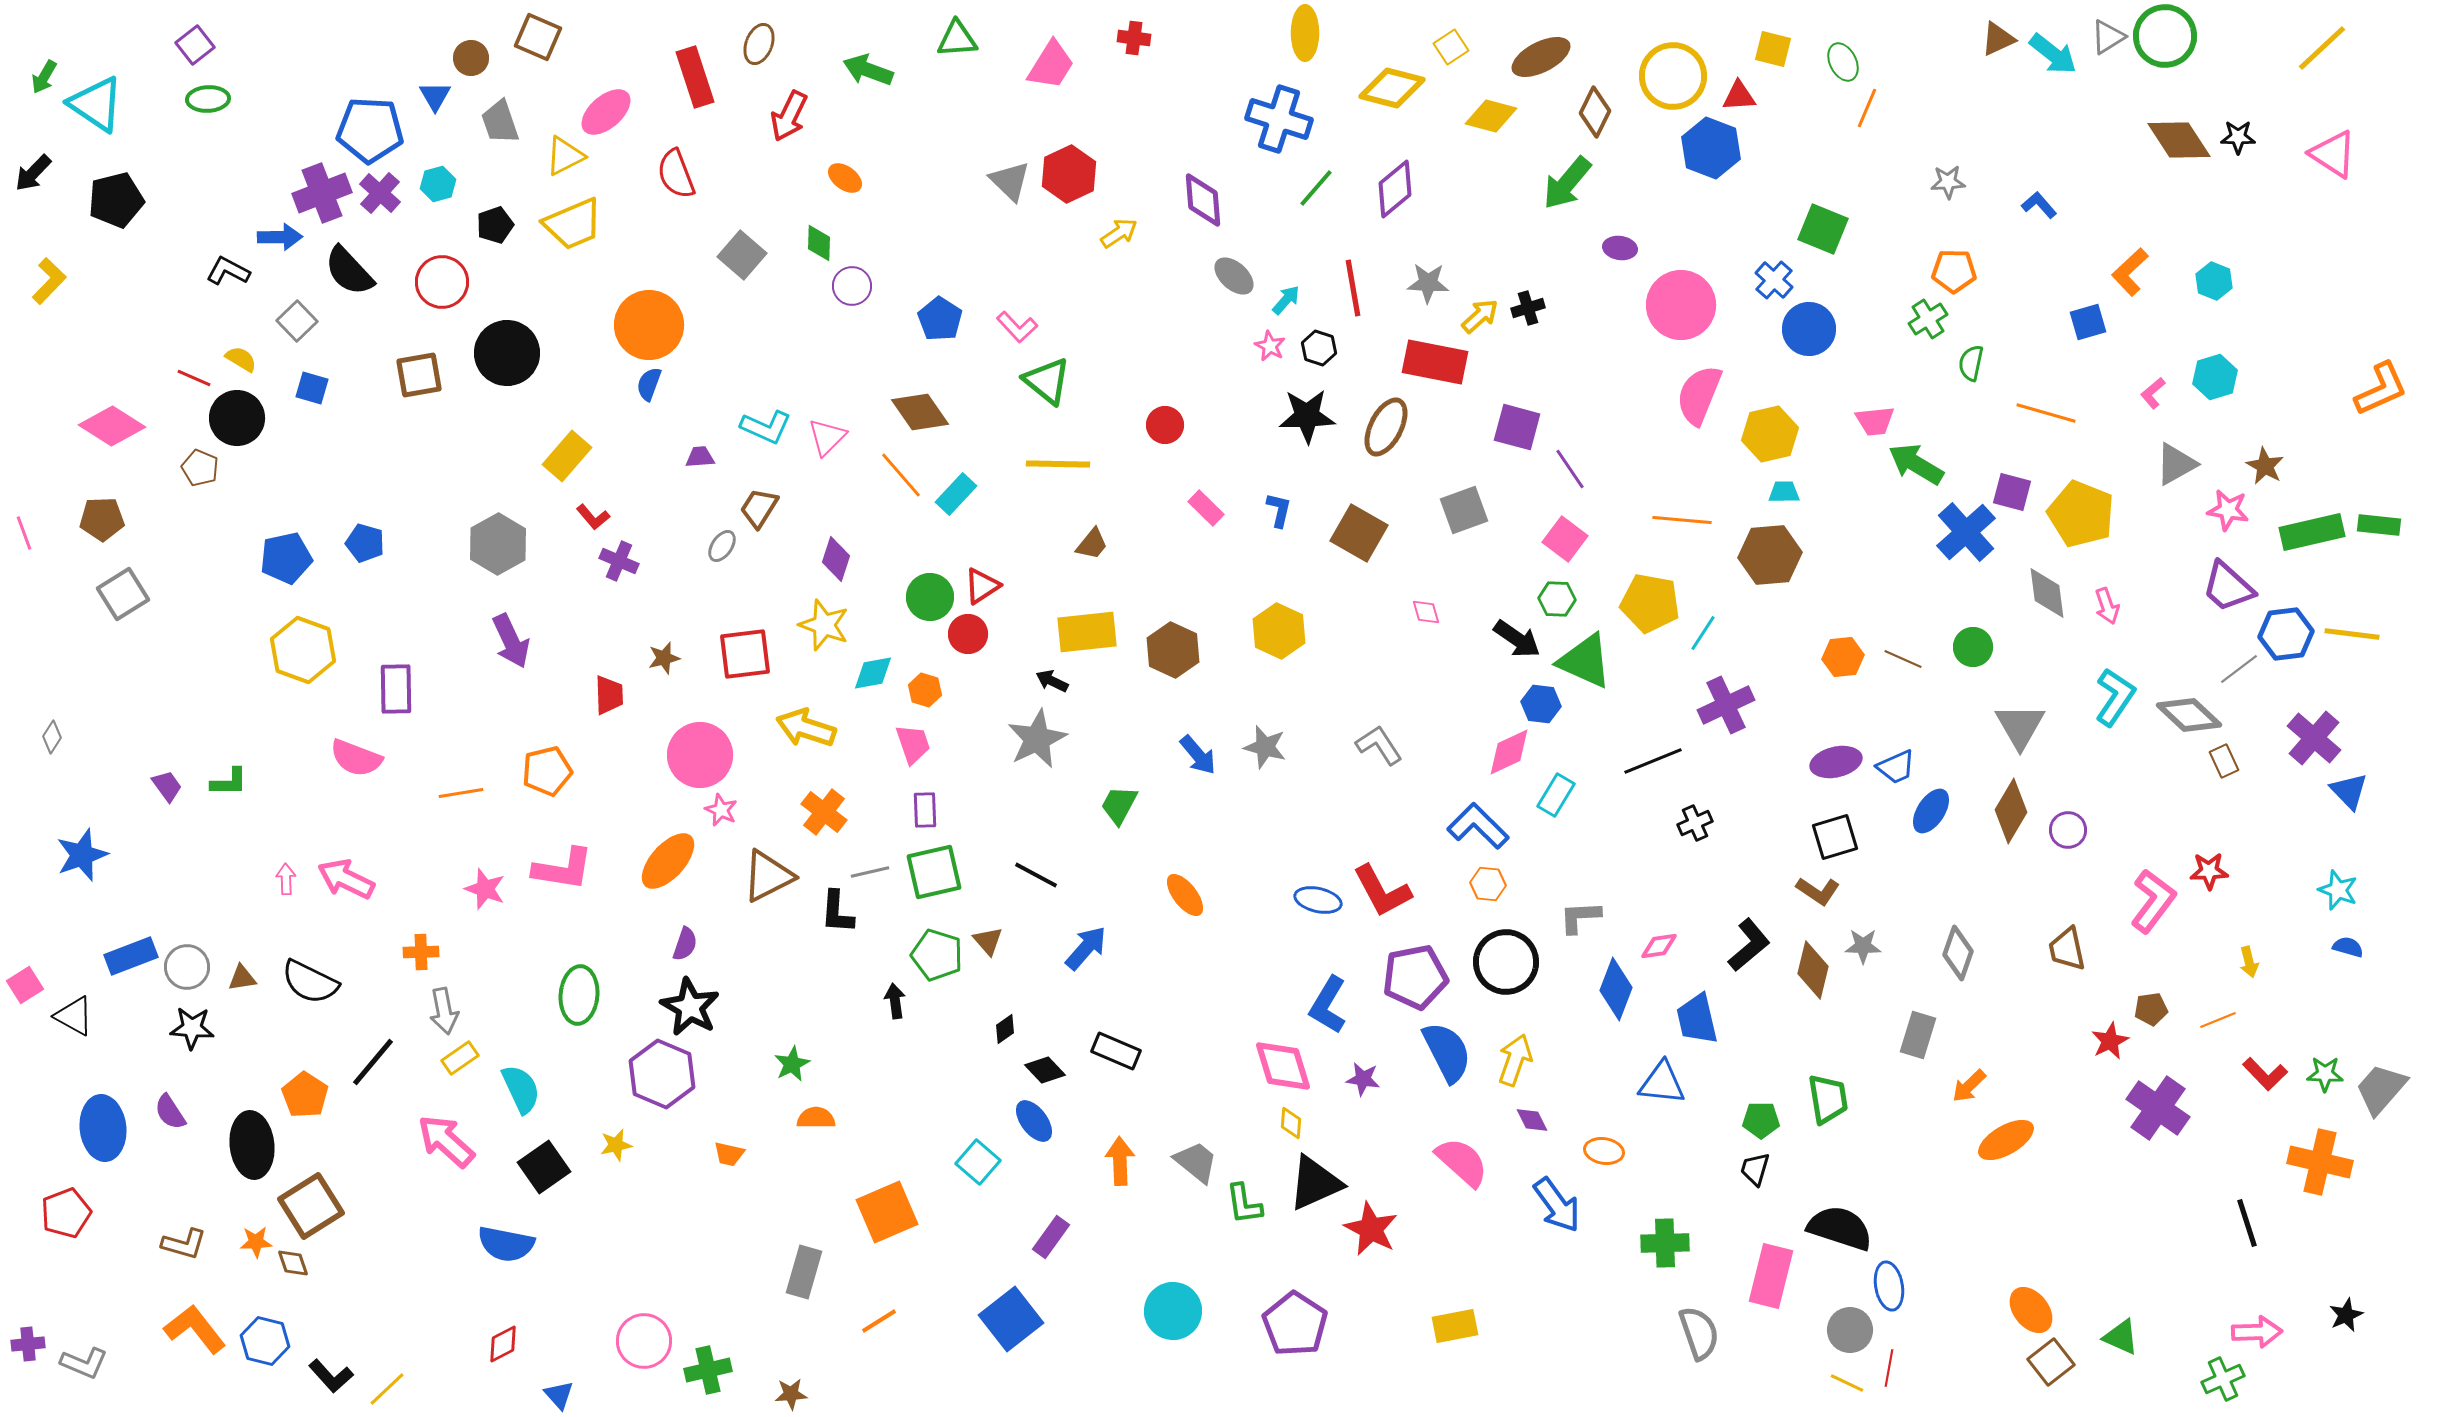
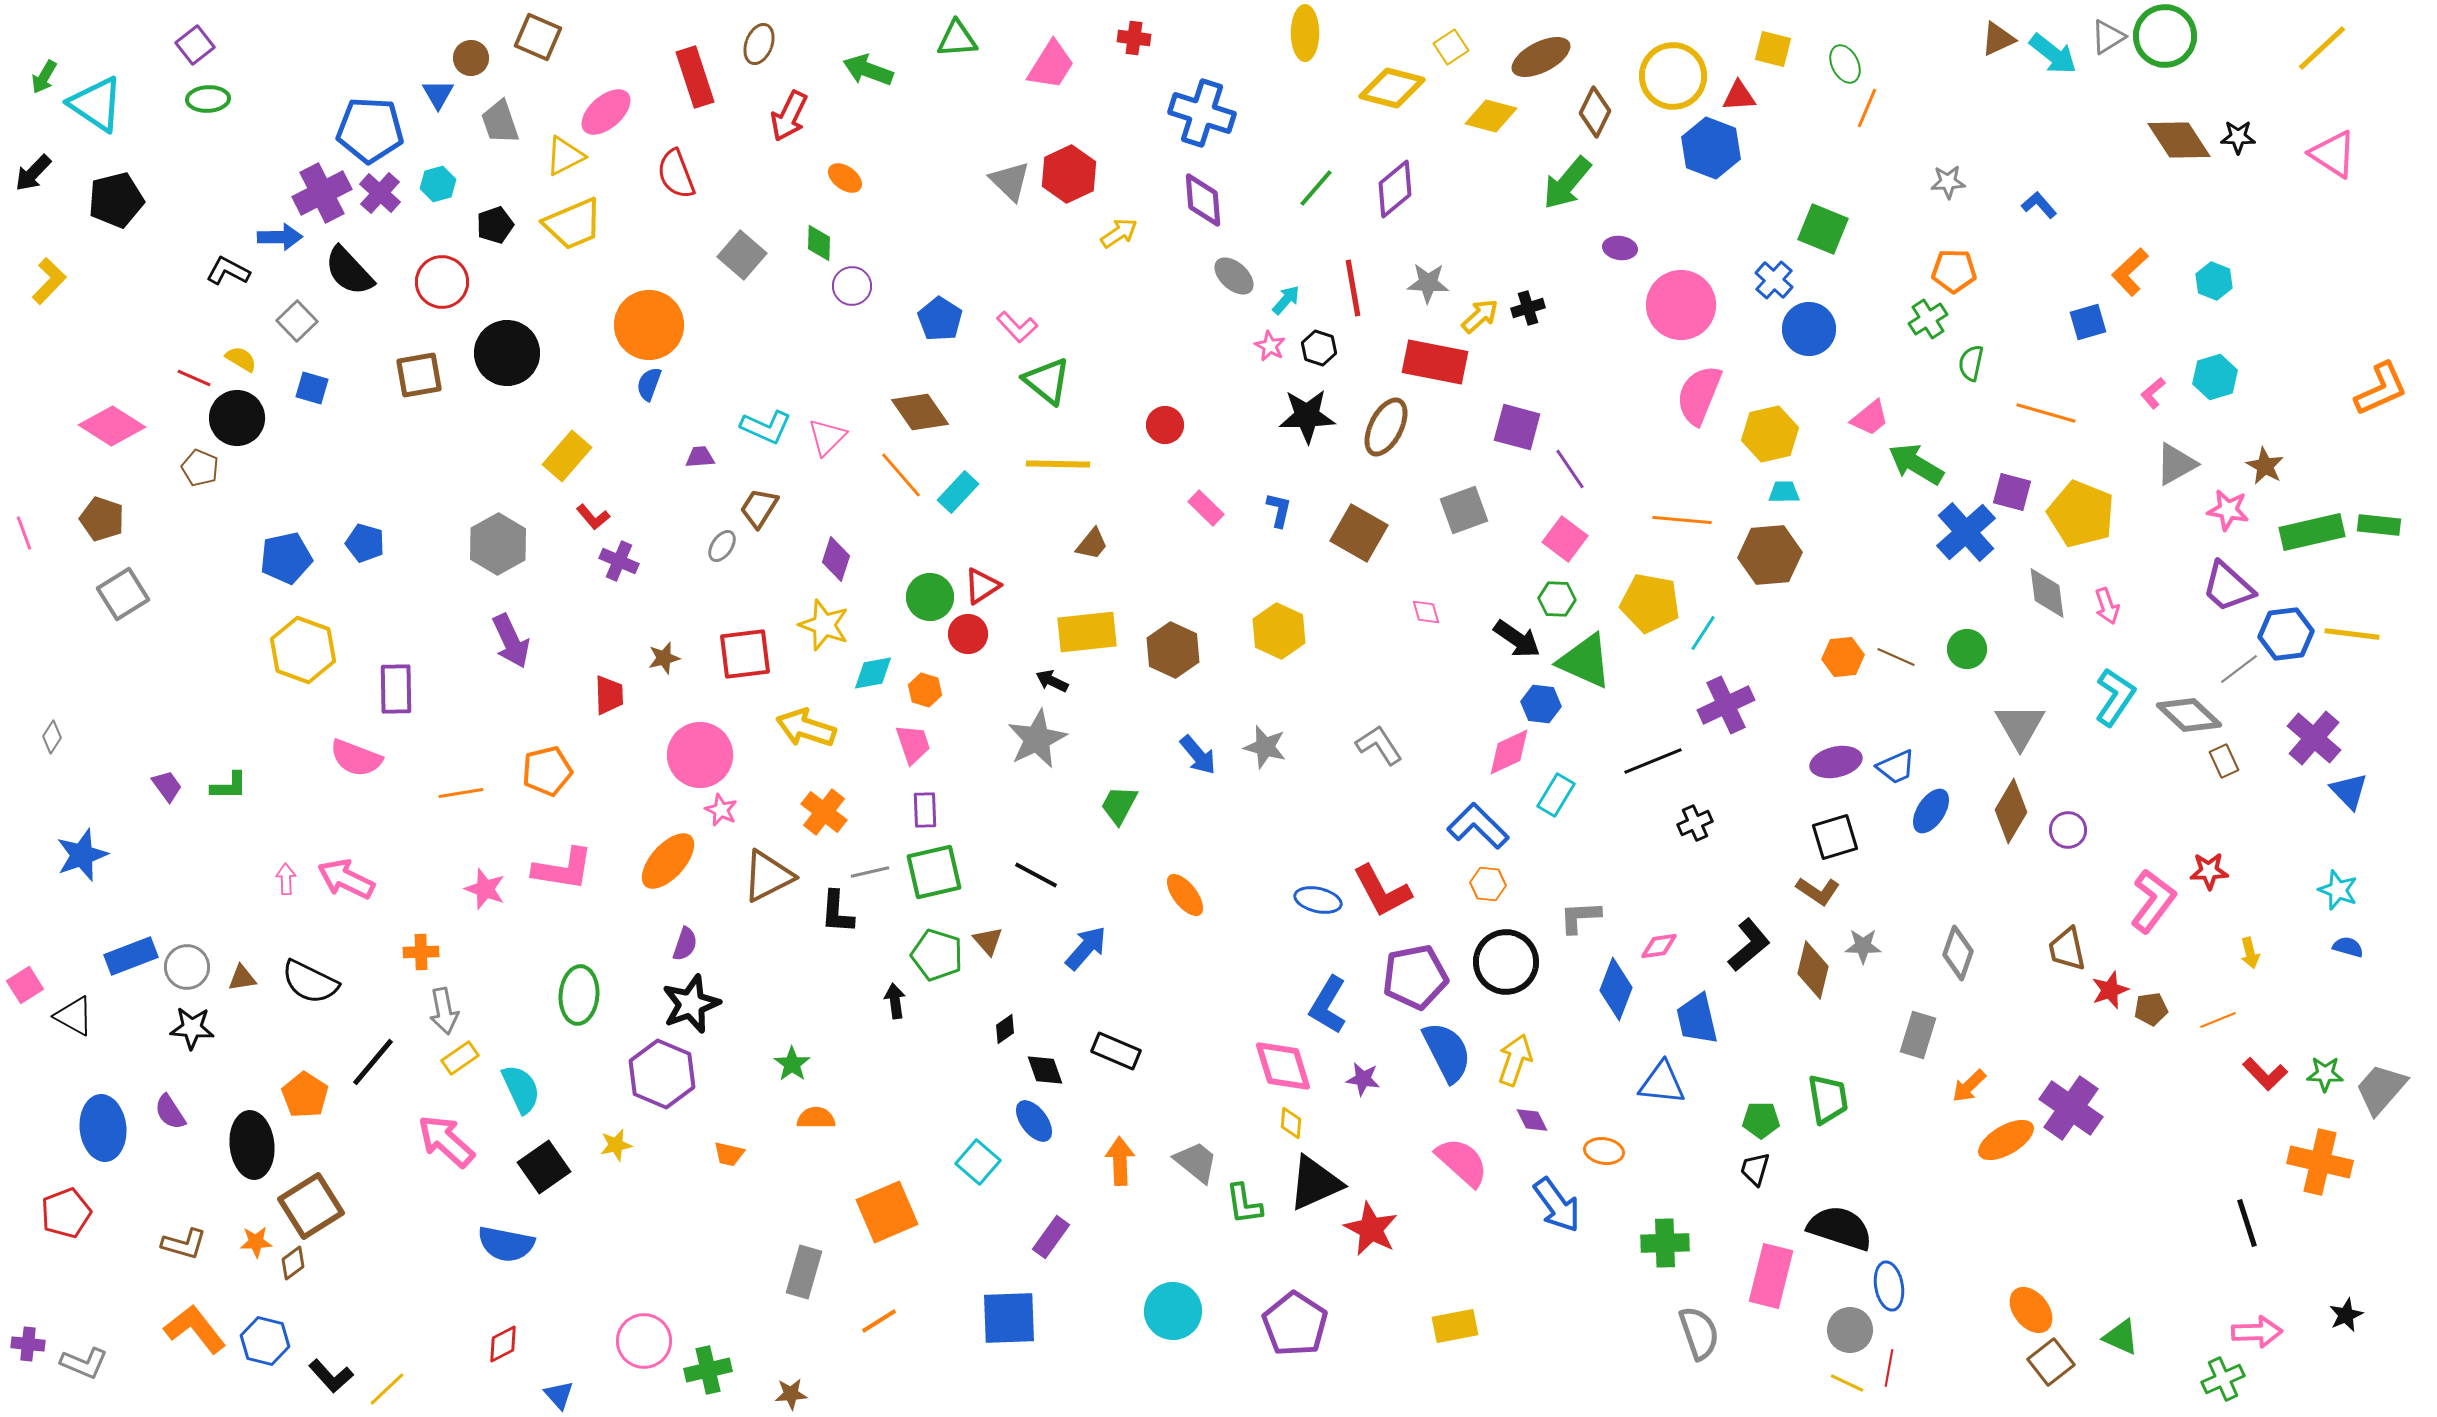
green ellipse at (1843, 62): moved 2 px right, 2 px down
blue triangle at (435, 96): moved 3 px right, 2 px up
blue cross at (1279, 119): moved 77 px left, 6 px up
purple cross at (322, 193): rotated 6 degrees counterclockwise
pink trapezoid at (1875, 421): moved 5 px left, 3 px up; rotated 33 degrees counterclockwise
cyan rectangle at (956, 494): moved 2 px right, 2 px up
brown pentagon at (102, 519): rotated 21 degrees clockwise
green circle at (1973, 647): moved 6 px left, 2 px down
brown line at (1903, 659): moved 7 px left, 2 px up
green L-shape at (229, 782): moved 4 px down
yellow arrow at (2249, 962): moved 1 px right, 9 px up
black star at (690, 1007): moved 1 px right, 3 px up; rotated 22 degrees clockwise
red star at (2110, 1041): moved 51 px up; rotated 6 degrees clockwise
green star at (792, 1064): rotated 9 degrees counterclockwise
black diamond at (1045, 1070): rotated 24 degrees clockwise
purple cross at (2158, 1108): moved 87 px left
brown diamond at (293, 1263): rotated 72 degrees clockwise
blue square at (1011, 1319): moved 2 px left, 1 px up; rotated 36 degrees clockwise
purple cross at (28, 1344): rotated 12 degrees clockwise
